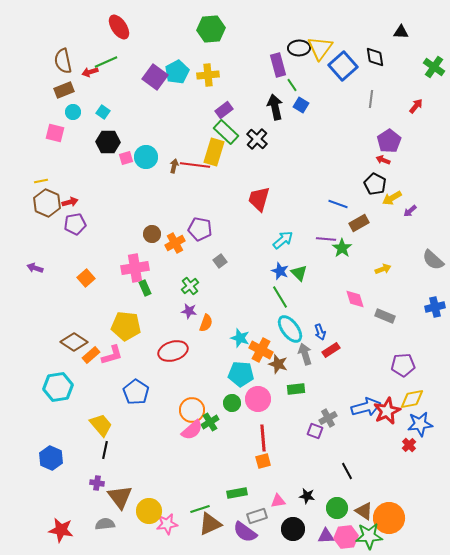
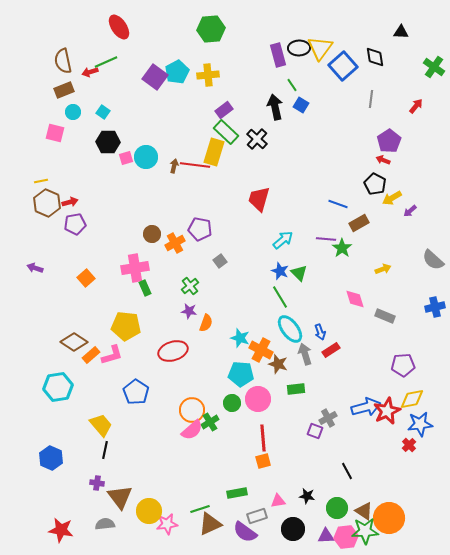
purple rectangle at (278, 65): moved 10 px up
green star at (369, 536): moved 4 px left, 5 px up
